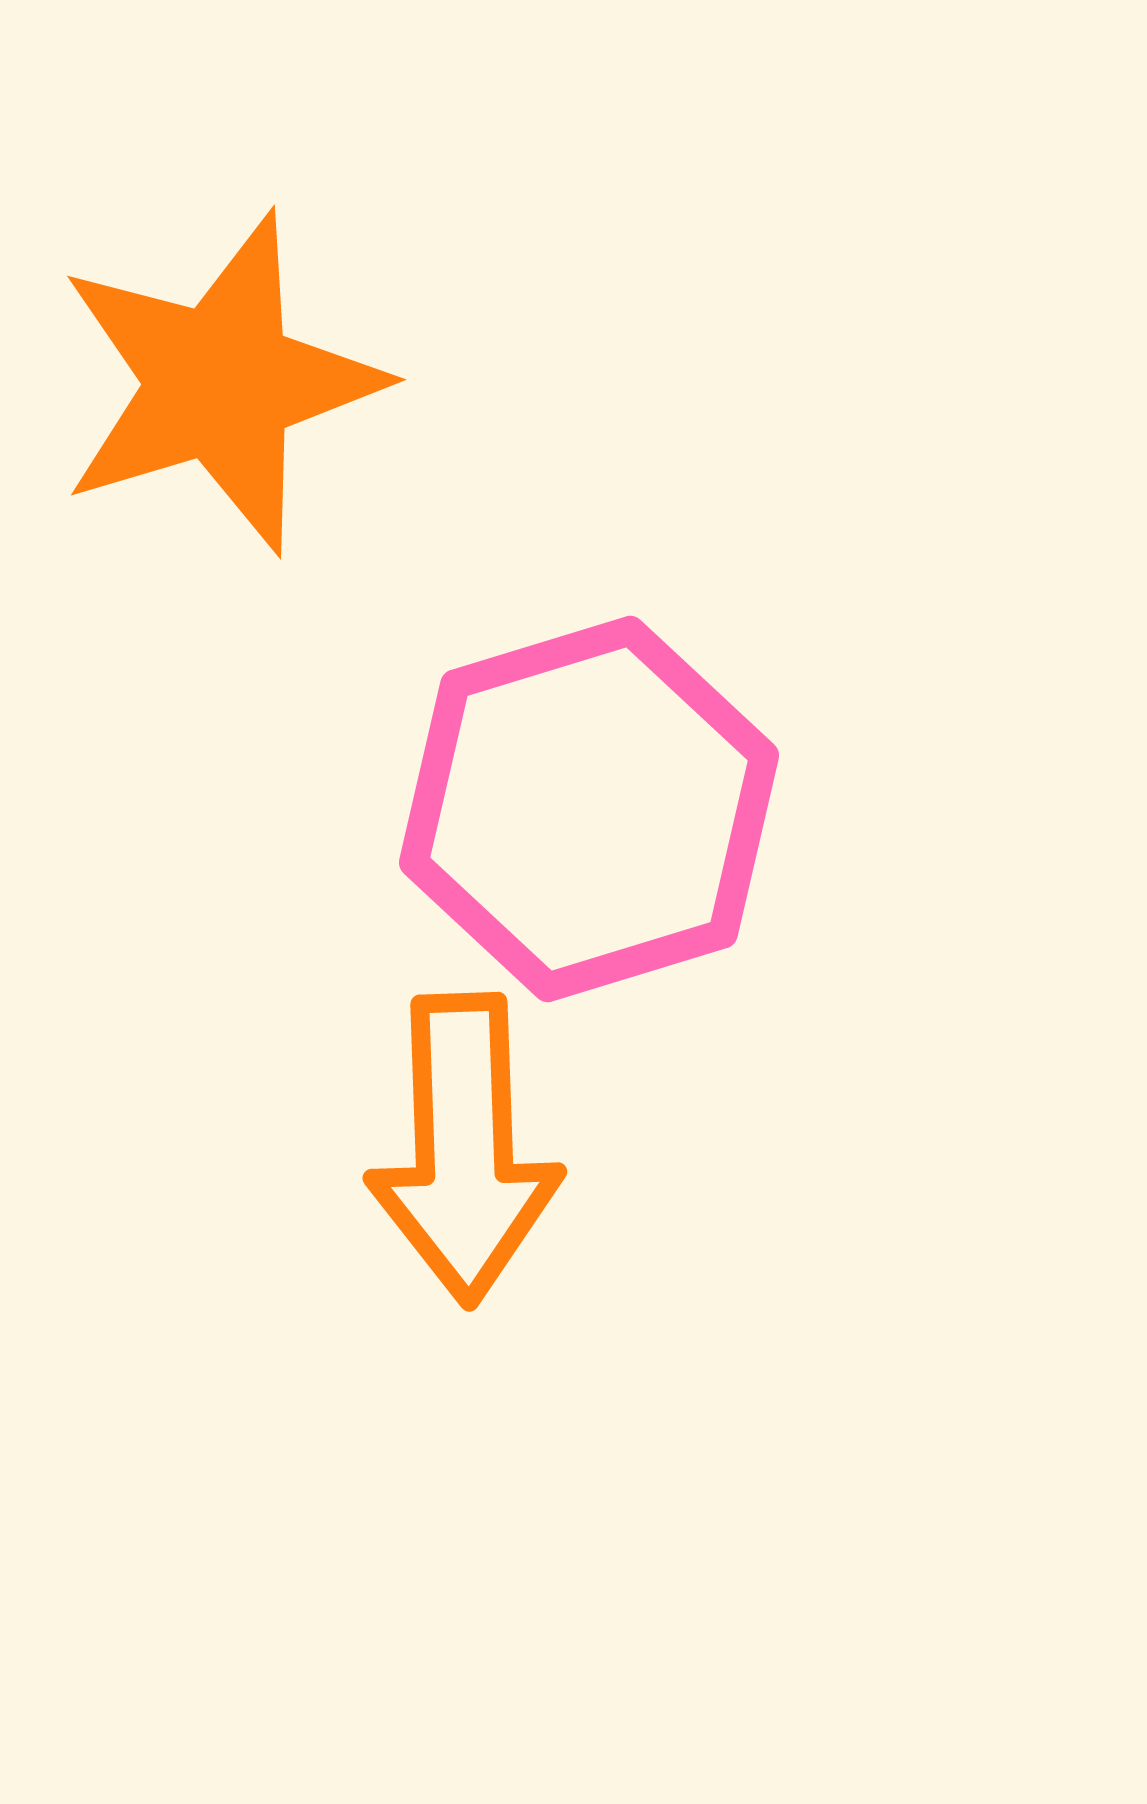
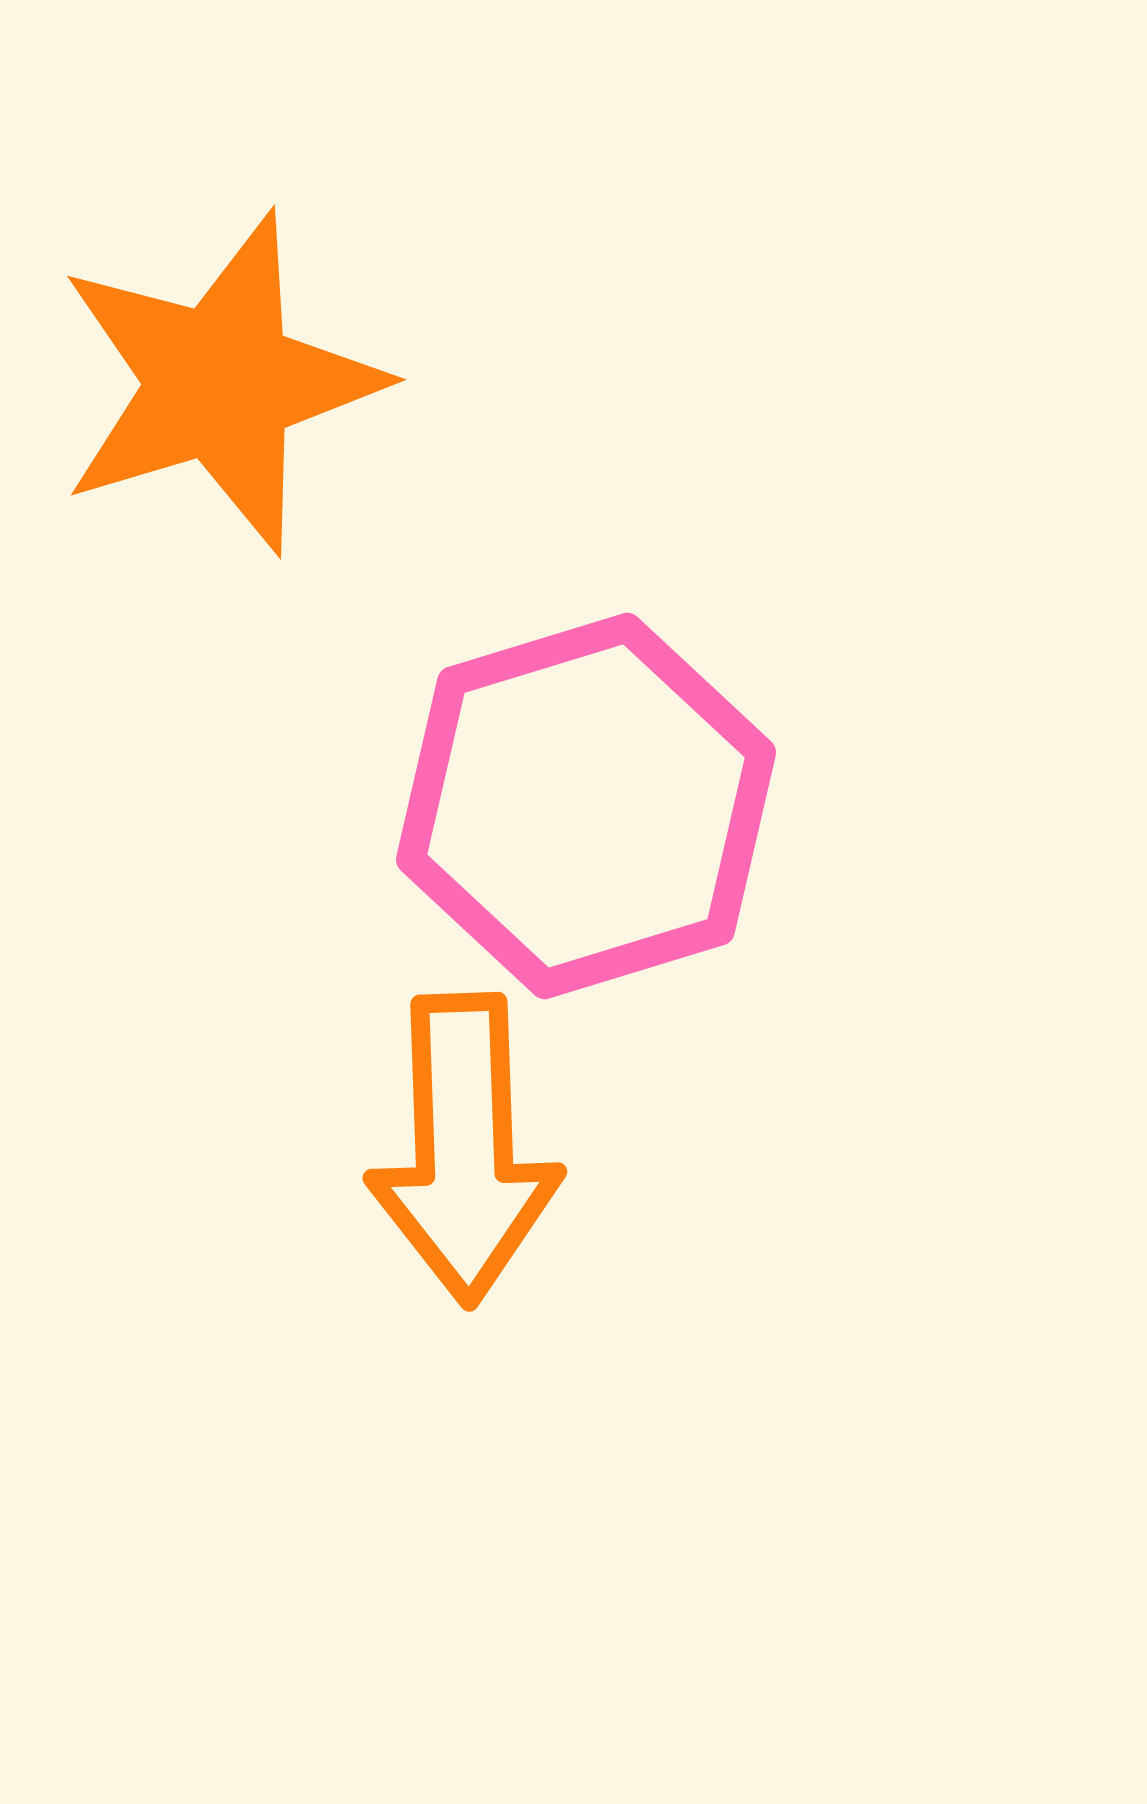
pink hexagon: moved 3 px left, 3 px up
